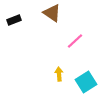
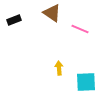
pink line: moved 5 px right, 12 px up; rotated 66 degrees clockwise
yellow arrow: moved 6 px up
cyan square: rotated 30 degrees clockwise
